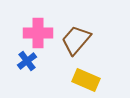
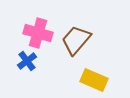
pink cross: rotated 16 degrees clockwise
yellow rectangle: moved 8 px right
